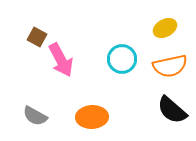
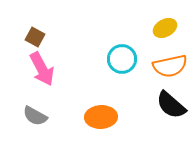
brown square: moved 2 px left
pink arrow: moved 19 px left, 9 px down
black semicircle: moved 1 px left, 5 px up
orange ellipse: moved 9 px right
